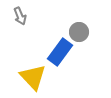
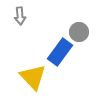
gray arrow: rotated 18 degrees clockwise
